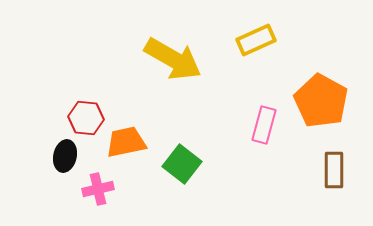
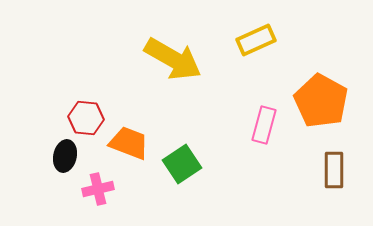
orange trapezoid: moved 3 px right, 1 px down; rotated 33 degrees clockwise
green square: rotated 18 degrees clockwise
